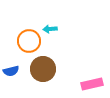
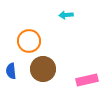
cyan arrow: moved 16 px right, 14 px up
blue semicircle: rotated 98 degrees clockwise
pink rectangle: moved 5 px left, 4 px up
